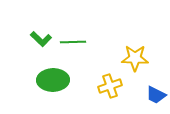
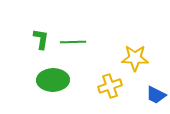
green L-shape: rotated 125 degrees counterclockwise
